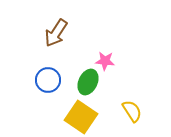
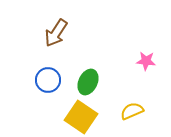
pink star: moved 41 px right
yellow semicircle: rotated 80 degrees counterclockwise
